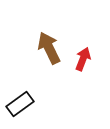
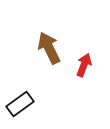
red arrow: moved 1 px right, 6 px down
